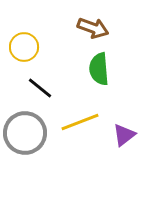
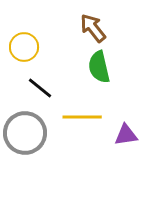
brown arrow: rotated 148 degrees counterclockwise
green semicircle: moved 2 px up; rotated 8 degrees counterclockwise
yellow line: moved 2 px right, 5 px up; rotated 21 degrees clockwise
purple triangle: moved 2 px right; rotated 30 degrees clockwise
